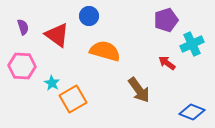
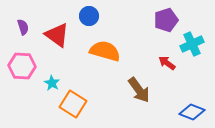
orange square: moved 5 px down; rotated 28 degrees counterclockwise
